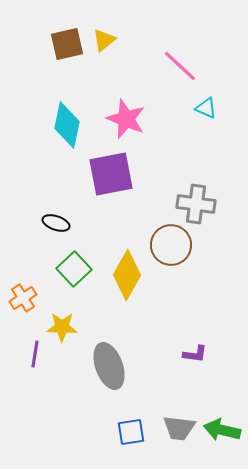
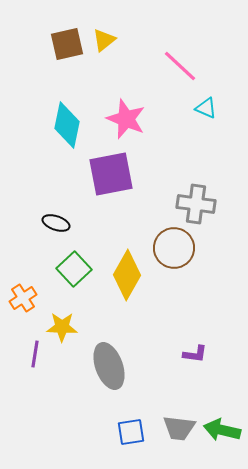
brown circle: moved 3 px right, 3 px down
